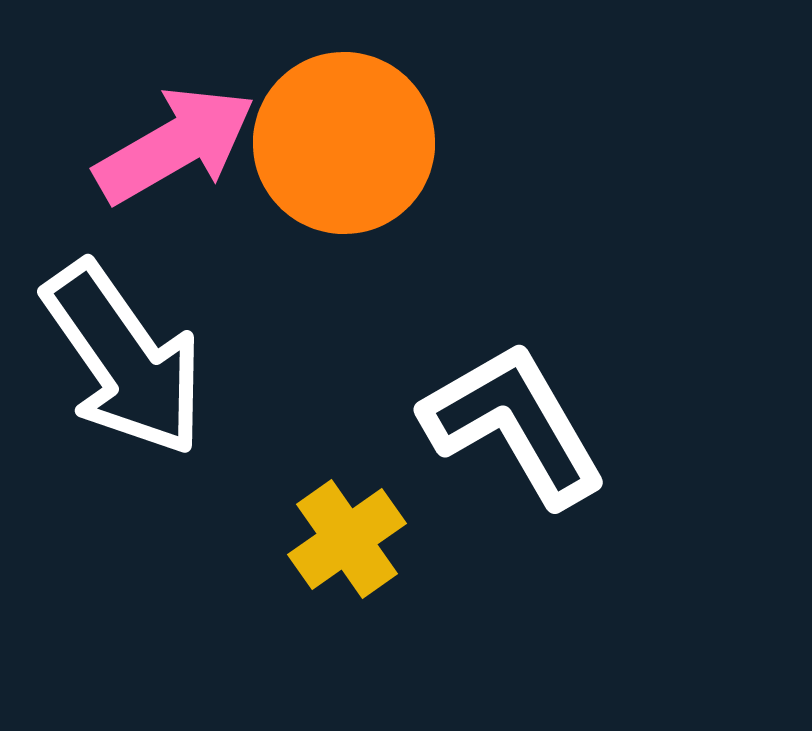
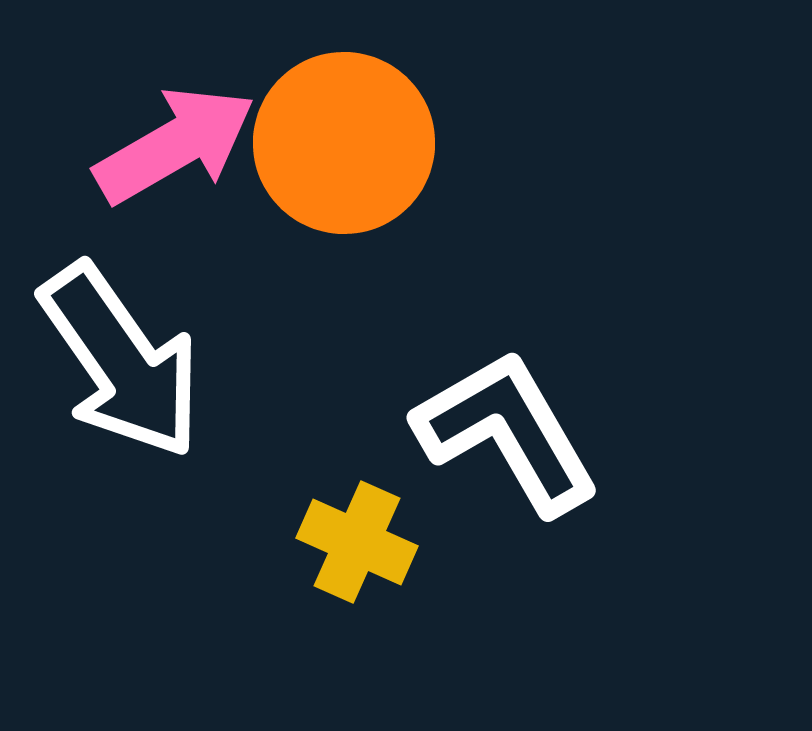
white arrow: moved 3 px left, 2 px down
white L-shape: moved 7 px left, 8 px down
yellow cross: moved 10 px right, 3 px down; rotated 31 degrees counterclockwise
